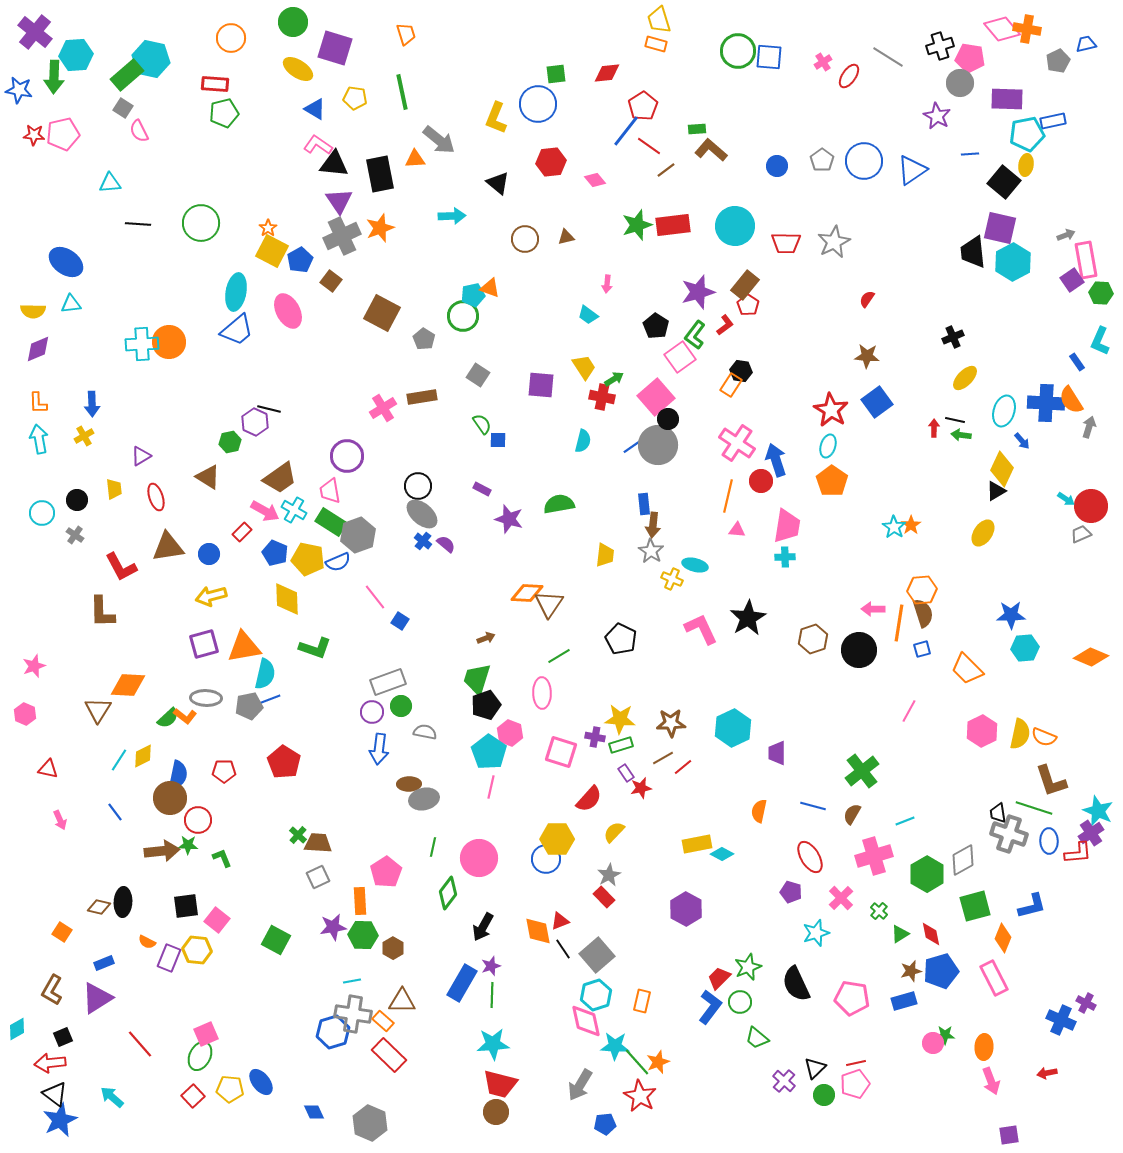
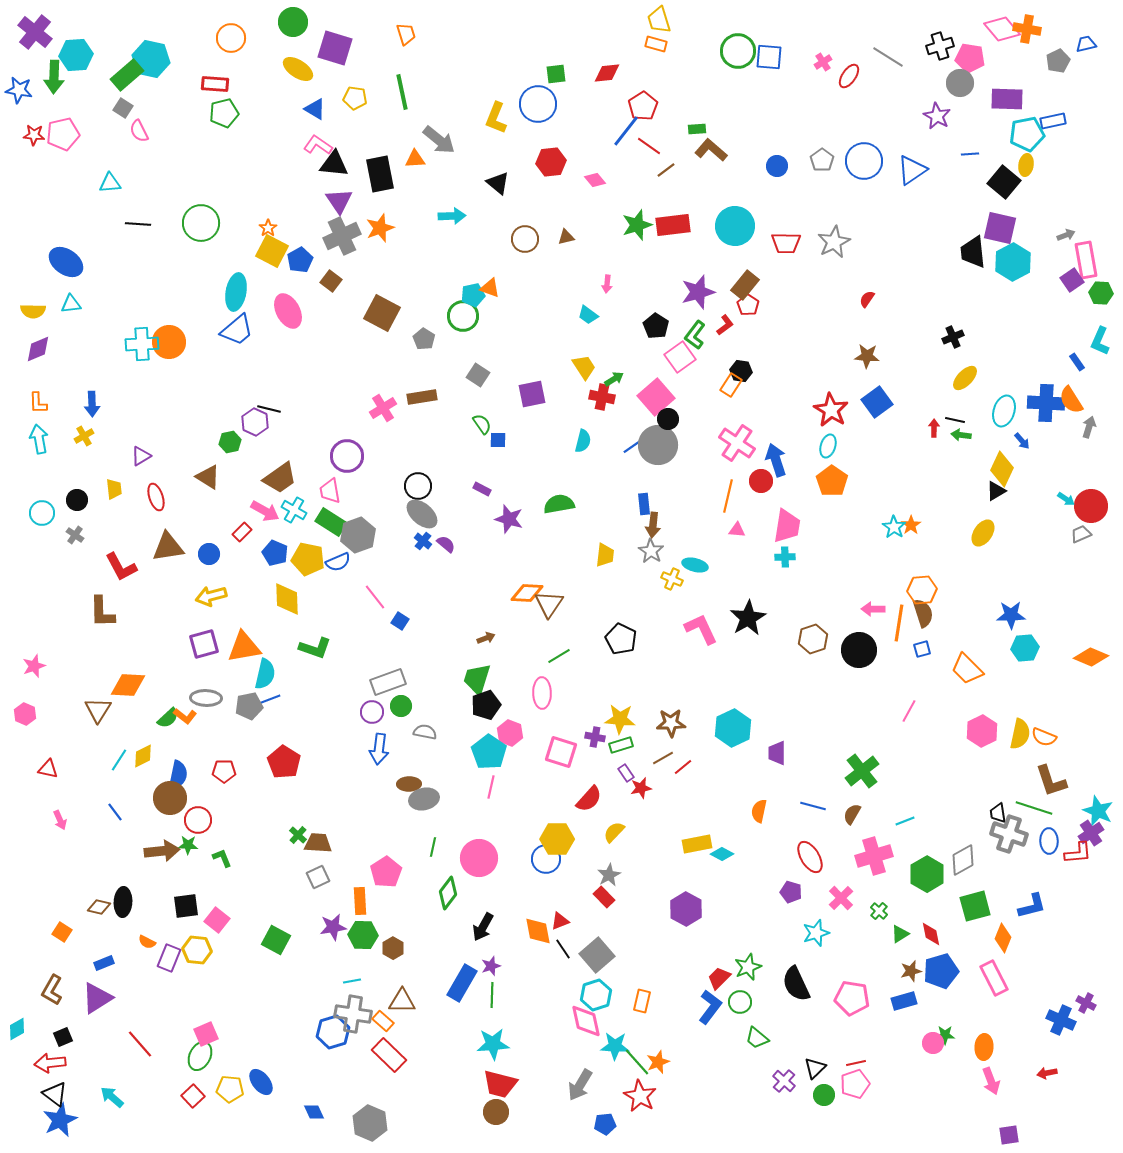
purple square at (541, 385): moved 9 px left, 9 px down; rotated 16 degrees counterclockwise
